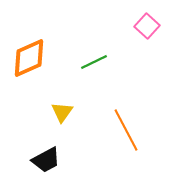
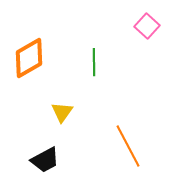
orange diamond: rotated 6 degrees counterclockwise
green line: rotated 64 degrees counterclockwise
orange line: moved 2 px right, 16 px down
black trapezoid: moved 1 px left
